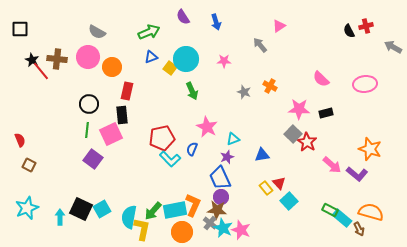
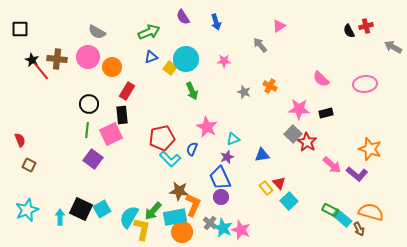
red rectangle at (127, 91): rotated 18 degrees clockwise
cyan star at (27, 208): moved 2 px down
cyan rectangle at (175, 210): moved 7 px down
brown star at (217, 210): moved 38 px left, 19 px up
cyan semicircle at (129, 217): rotated 20 degrees clockwise
